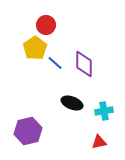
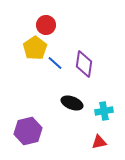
purple diamond: rotated 8 degrees clockwise
